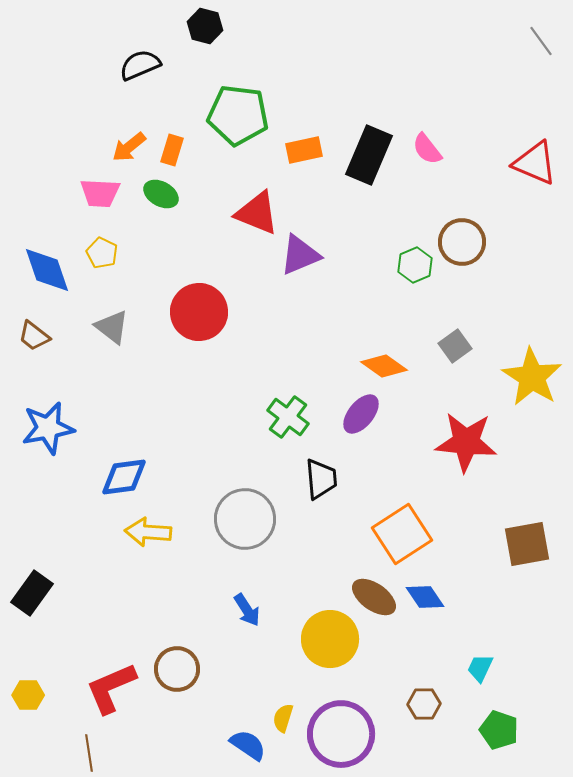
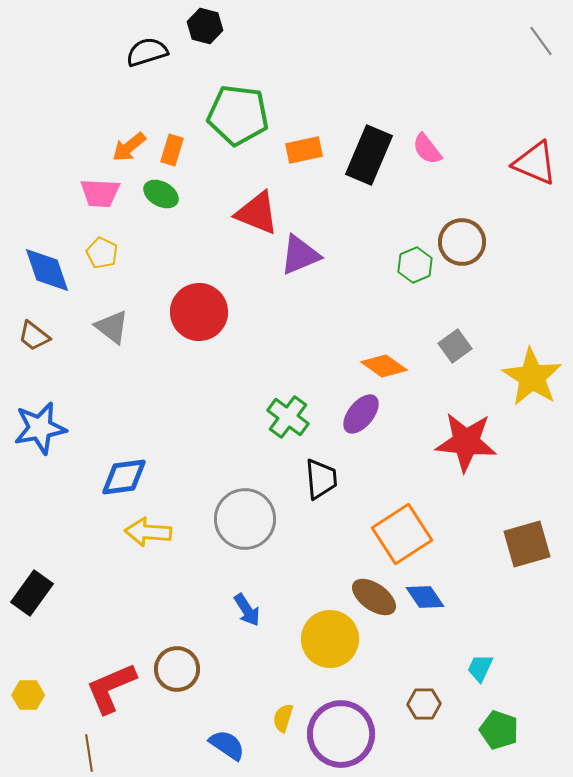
black semicircle at (140, 65): moved 7 px right, 13 px up; rotated 6 degrees clockwise
blue star at (48, 428): moved 8 px left
brown square at (527, 544): rotated 6 degrees counterclockwise
blue semicircle at (248, 745): moved 21 px left
